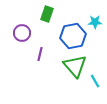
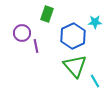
blue hexagon: rotated 15 degrees counterclockwise
purple line: moved 4 px left, 8 px up; rotated 24 degrees counterclockwise
